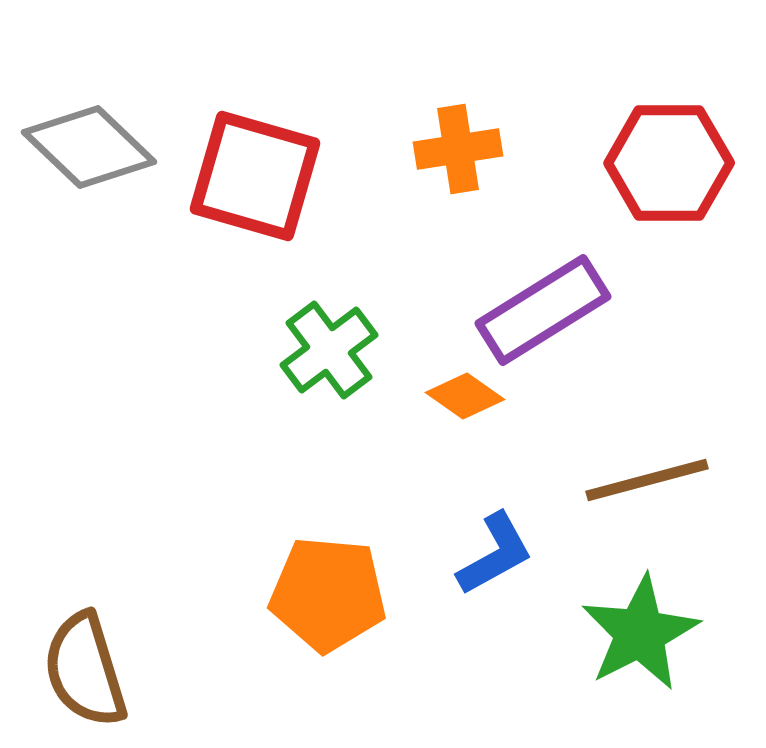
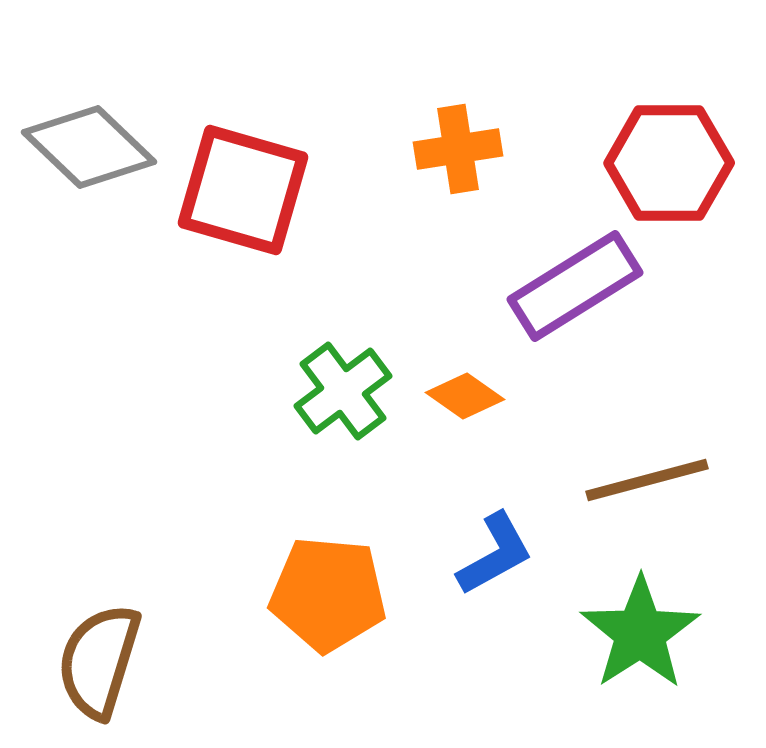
red square: moved 12 px left, 14 px down
purple rectangle: moved 32 px right, 24 px up
green cross: moved 14 px right, 41 px down
green star: rotated 6 degrees counterclockwise
brown semicircle: moved 14 px right, 9 px up; rotated 34 degrees clockwise
